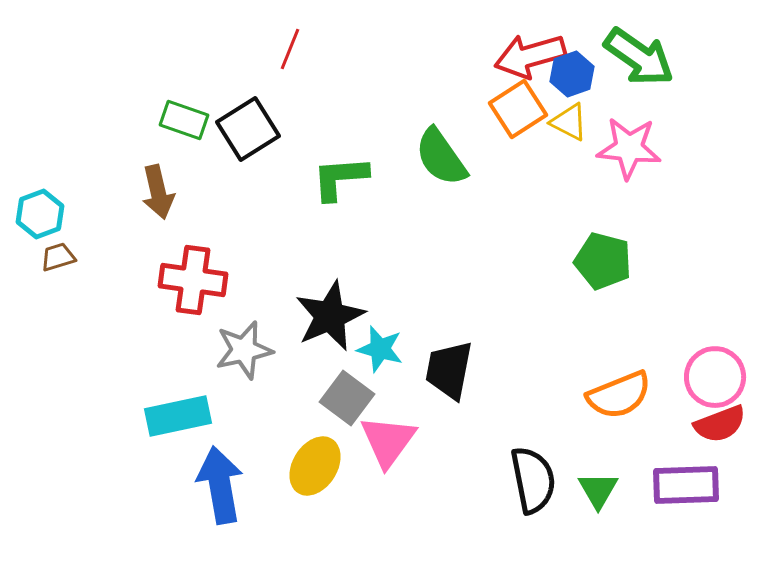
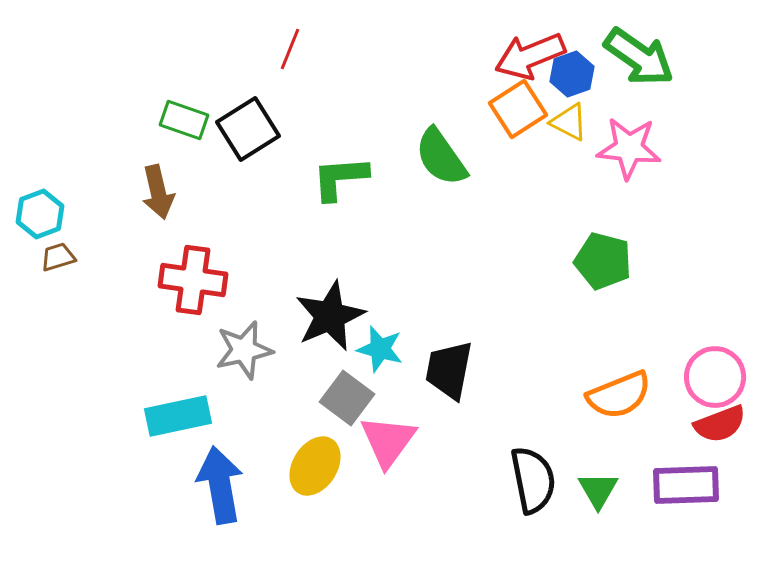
red arrow: rotated 6 degrees counterclockwise
